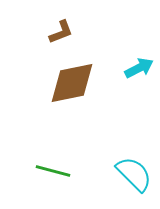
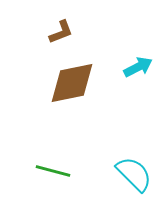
cyan arrow: moved 1 px left, 1 px up
